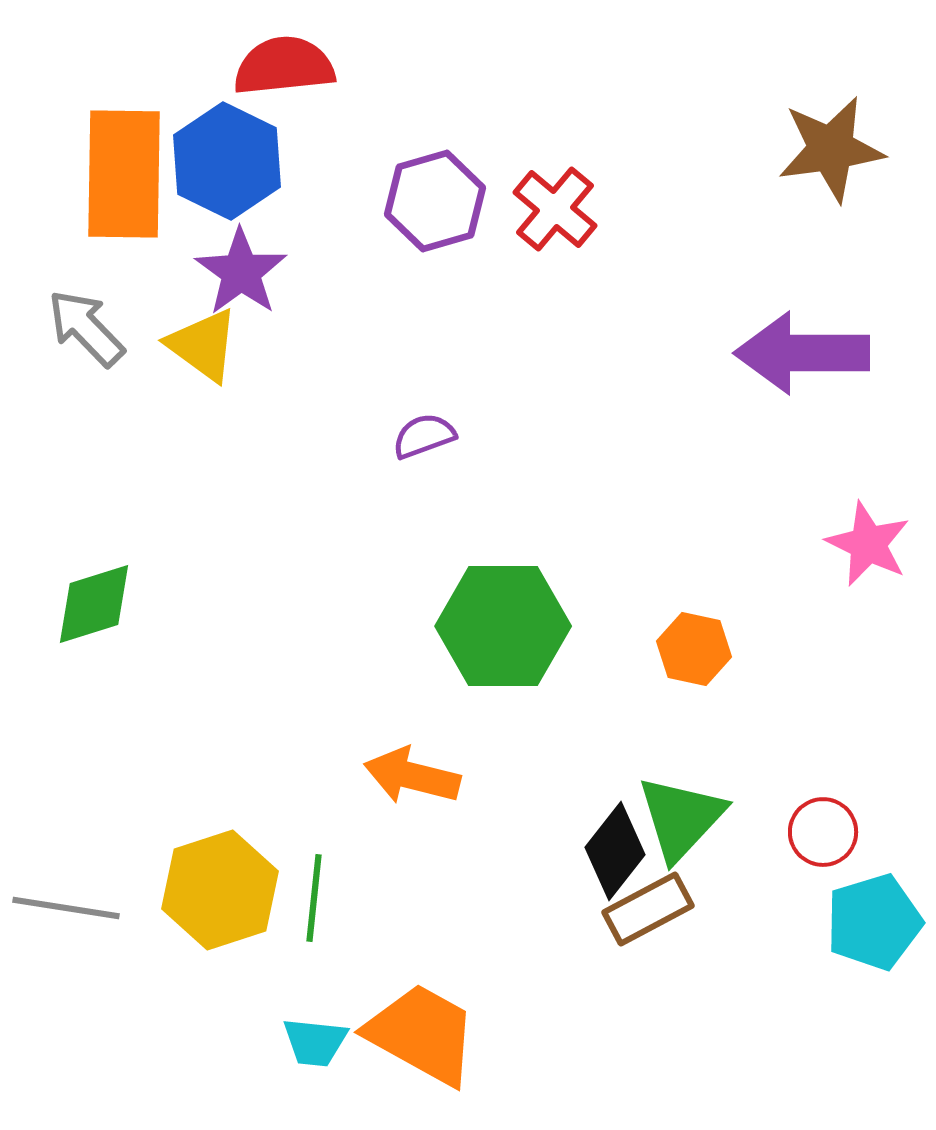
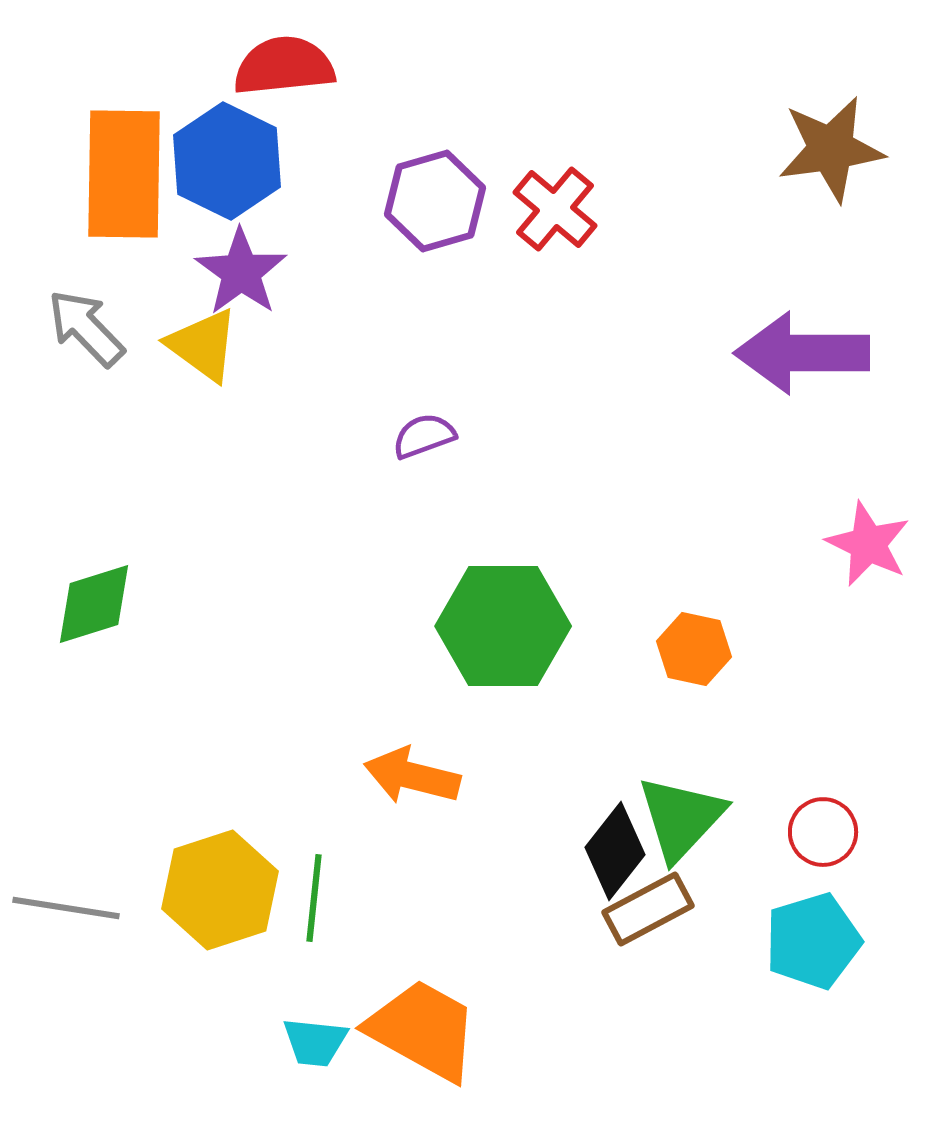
cyan pentagon: moved 61 px left, 19 px down
orange trapezoid: moved 1 px right, 4 px up
